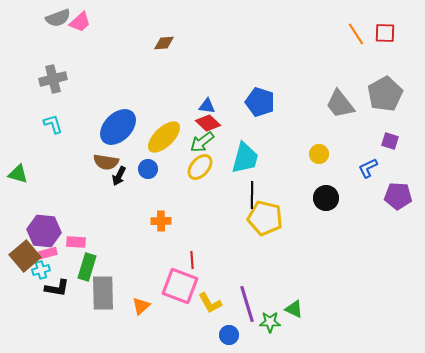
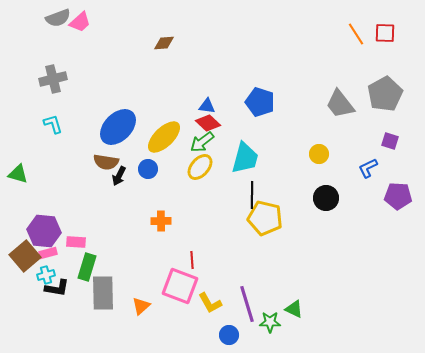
cyan cross at (41, 270): moved 5 px right, 5 px down
